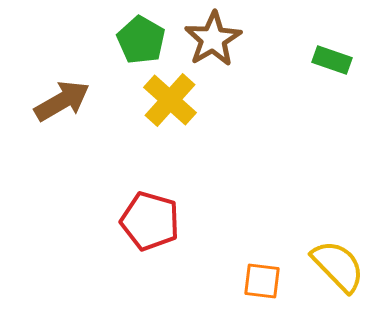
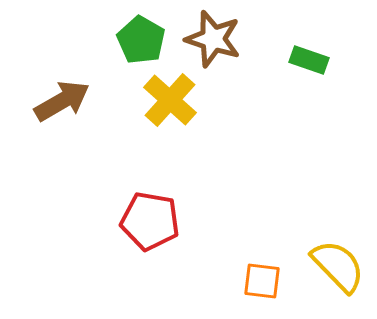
brown star: rotated 24 degrees counterclockwise
green rectangle: moved 23 px left
red pentagon: rotated 6 degrees counterclockwise
